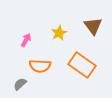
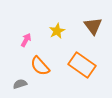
yellow star: moved 2 px left, 2 px up
orange semicircle: rotated 45 degrees clockwise
gray semicircle: rotated 24 degrees clockwise
